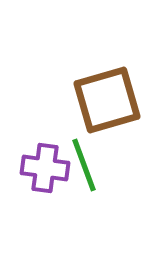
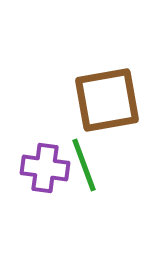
brown square: rotated 6 degrees clockwise
